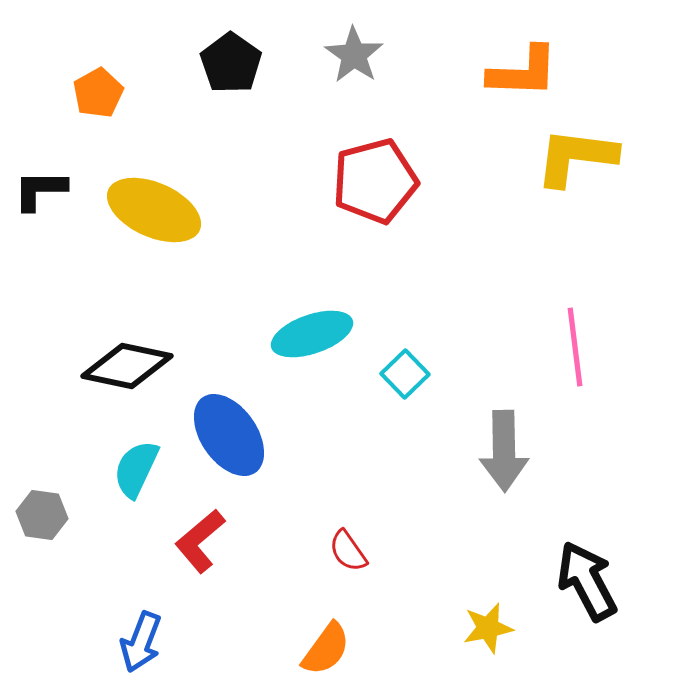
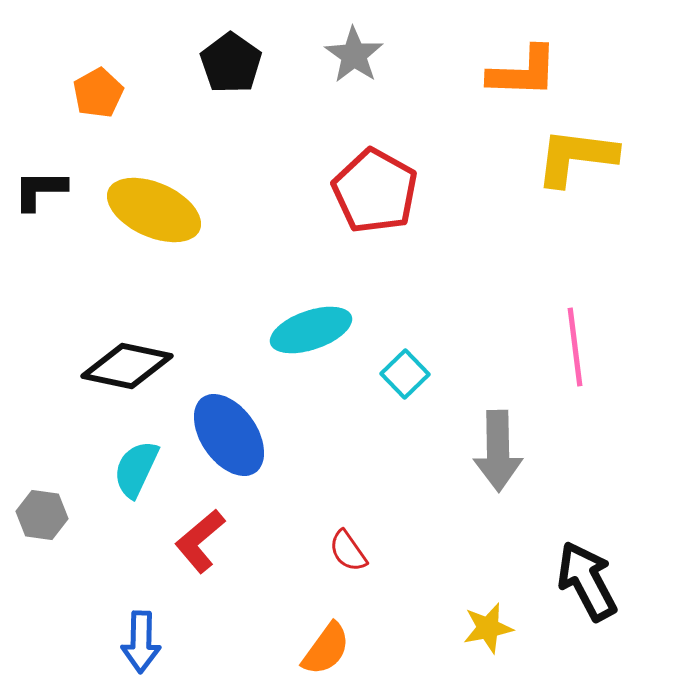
red pentagon: moved 10 px down; rotated 28 degrees counterclockwise
cyan ellipse: moved 1 px left, 4 px up
gray arrow: moved 6 px left
blue arrow: rotated 20 degrees counterclockwise
